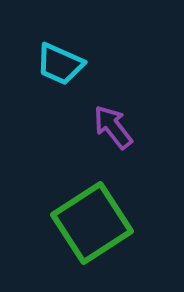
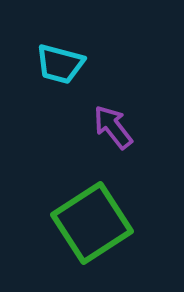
cyan trapezoid: rotated 9 degrees counterclockwise
